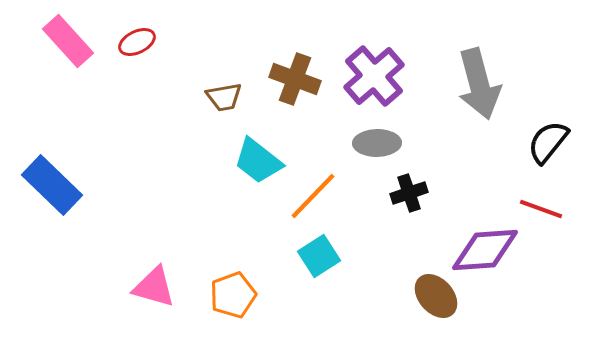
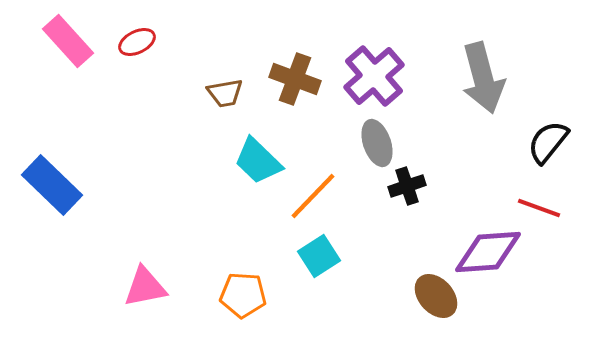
gray arrow: moved 4 px right, 6 px up
brown trapezoid: moved 1 px right, 4 px up
gray ellipse: rotated 72 degrees clockwise
cyan trapezoid: rotated 6 degrees clockwise
black cross: moved 2 px left, 7 px up
red line: moved 2 px left, 1 px up
purple diamond: moved 3 px right, 2 px down
pink triangle: moved 9 px left; rotated 27 degrees counterclockwise
orange pentagon: moved 10 px right; rotated 24 degrees clockwise
